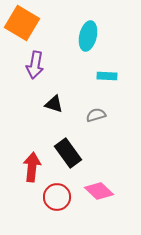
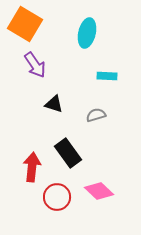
orange square: moved 3 px right, 1 px down
cyan ellipse: moved 1 px left, 3 px up
purple arrow: rotated 44 degrees counterclockwise
